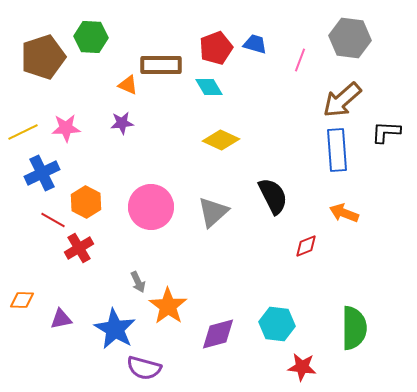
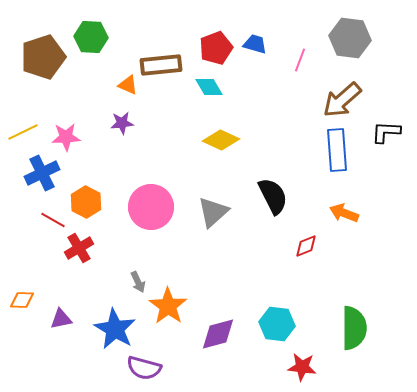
brown rectangle: rotated 6 degrees counterclockwise
pink star: moved 9 px down
